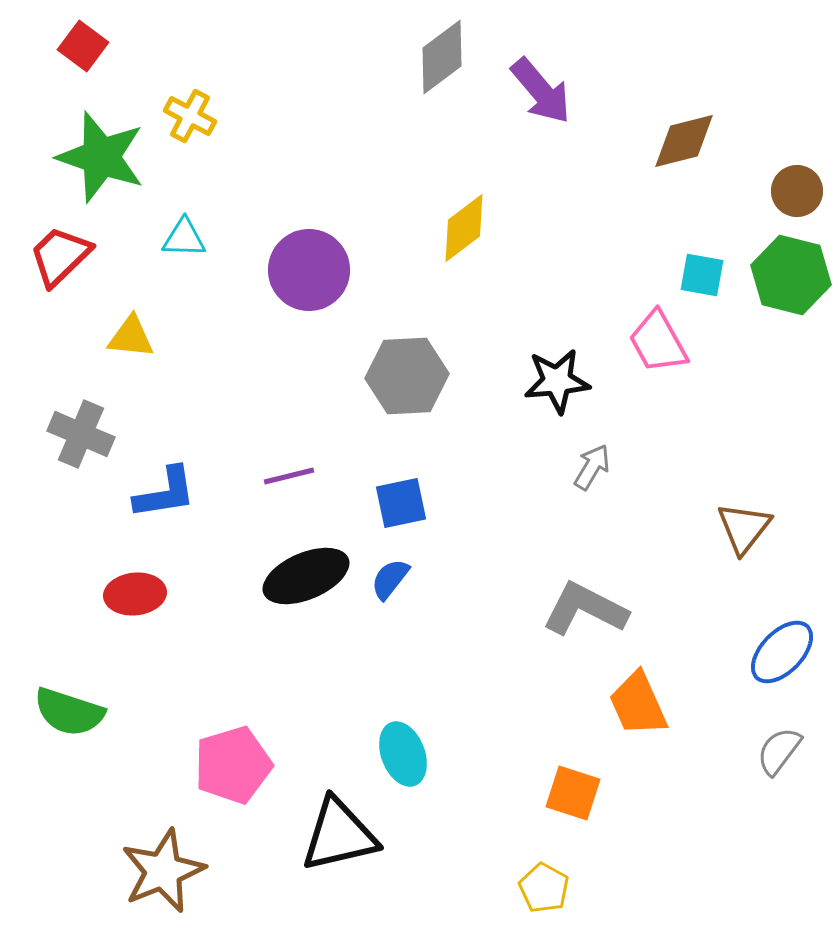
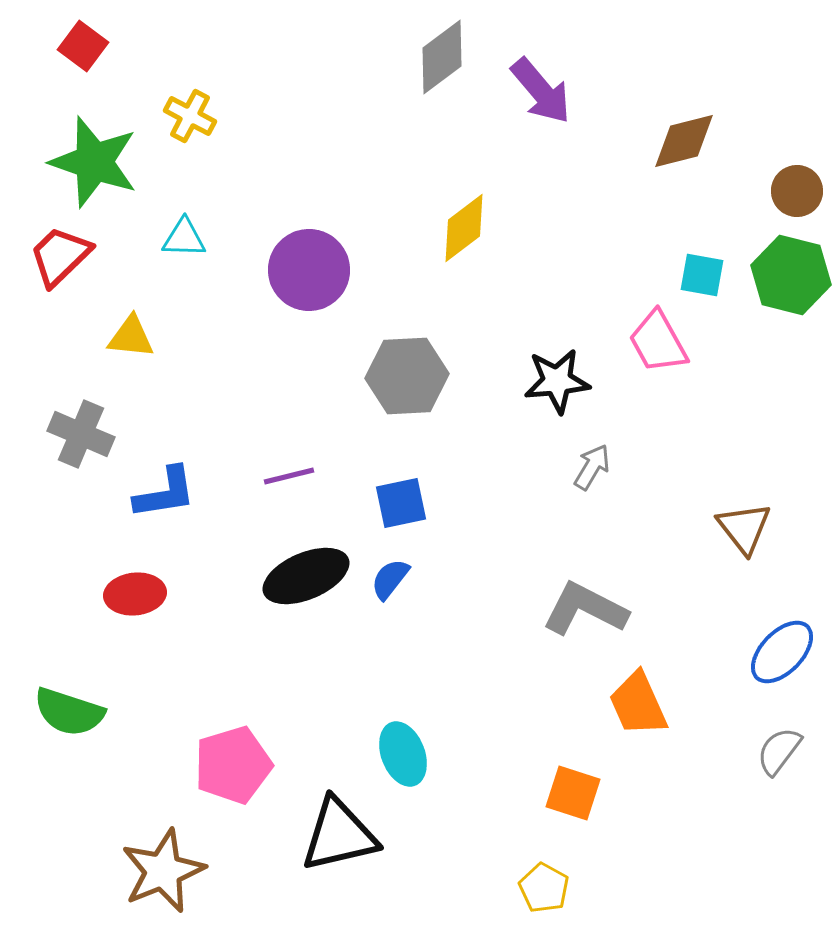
green star: moved 7 px left, 5 px down
brown triangle: rotated 16 degrees counterclockwise
